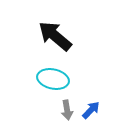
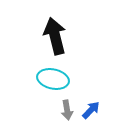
black arrow: rotated 36 degrees clockwise
